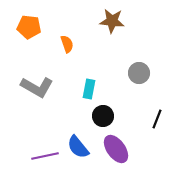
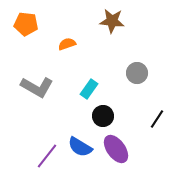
orange pentagon: moved 3 px left, 3 px up
orange semicircle: rotated 90 degrees counterclockwise
gray circle: moved 2 px left
cyan rectangle: rotated 24 degrees clockwise
black line: rotated 12 degrees clockwise
blue semicircle: moved 2 px right; rotated 20 degrees counterclockwise
purple line: moved 2 px right; rotated 40 degrees counterclockwise
